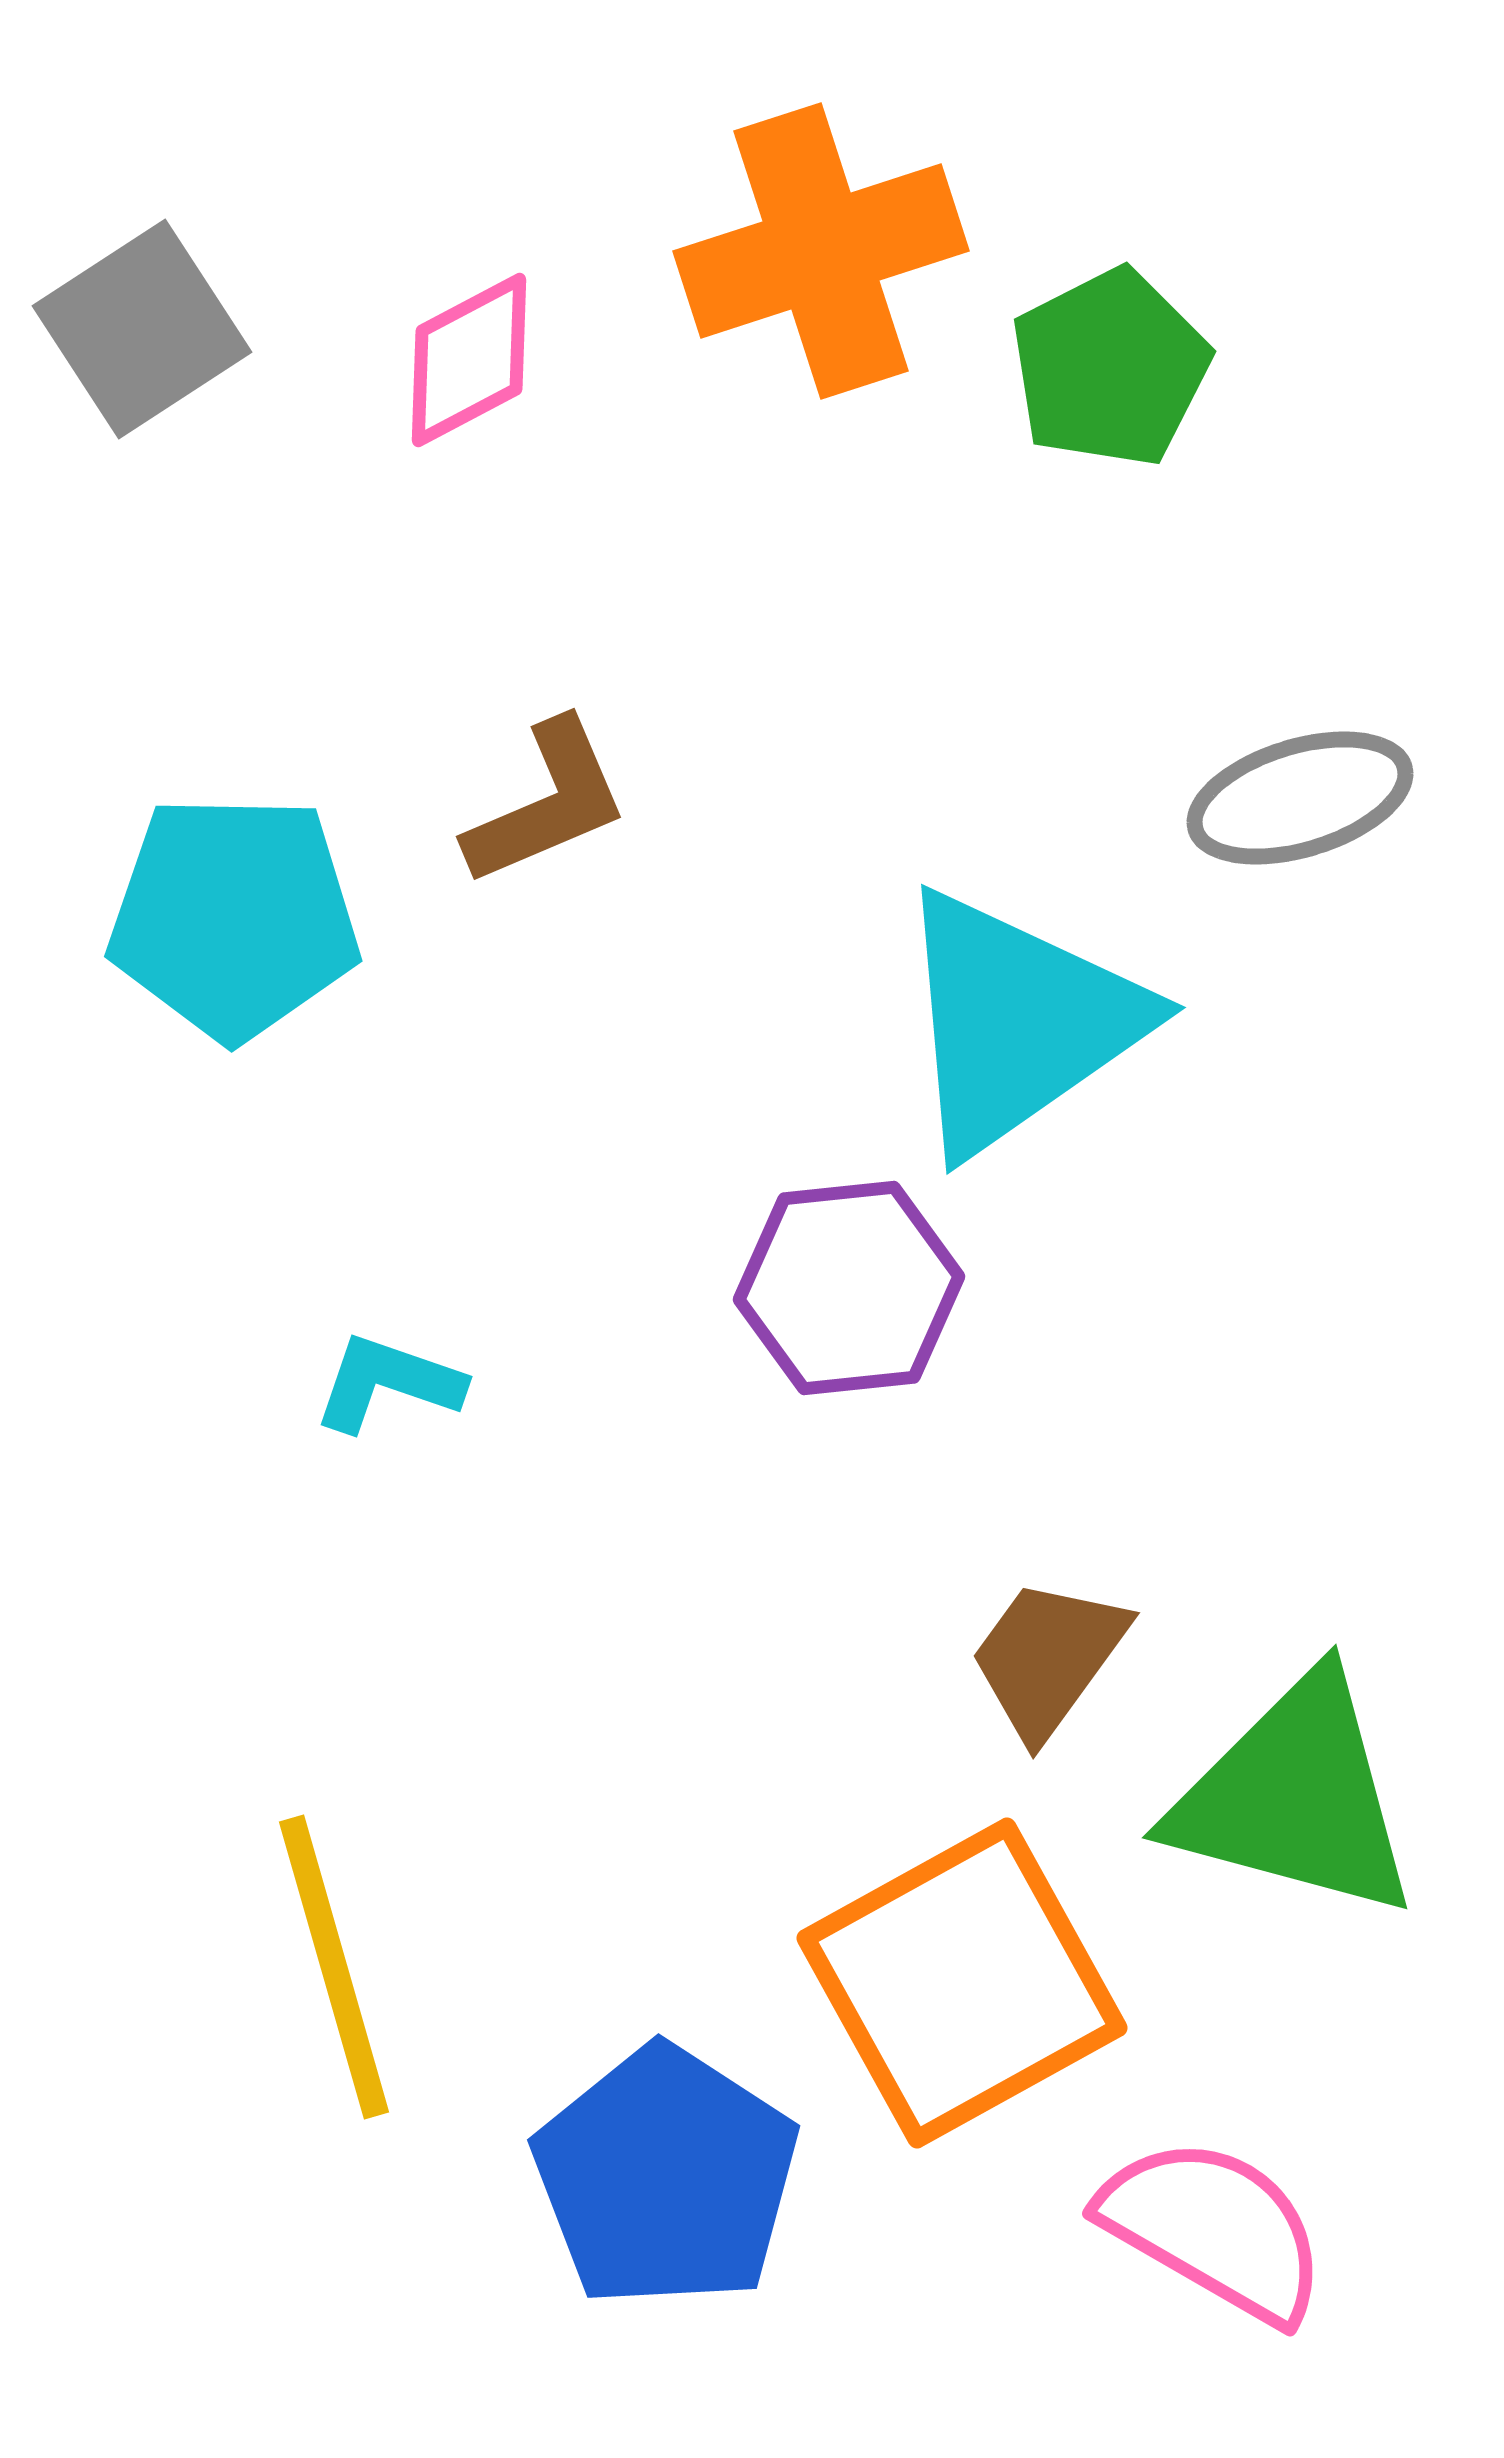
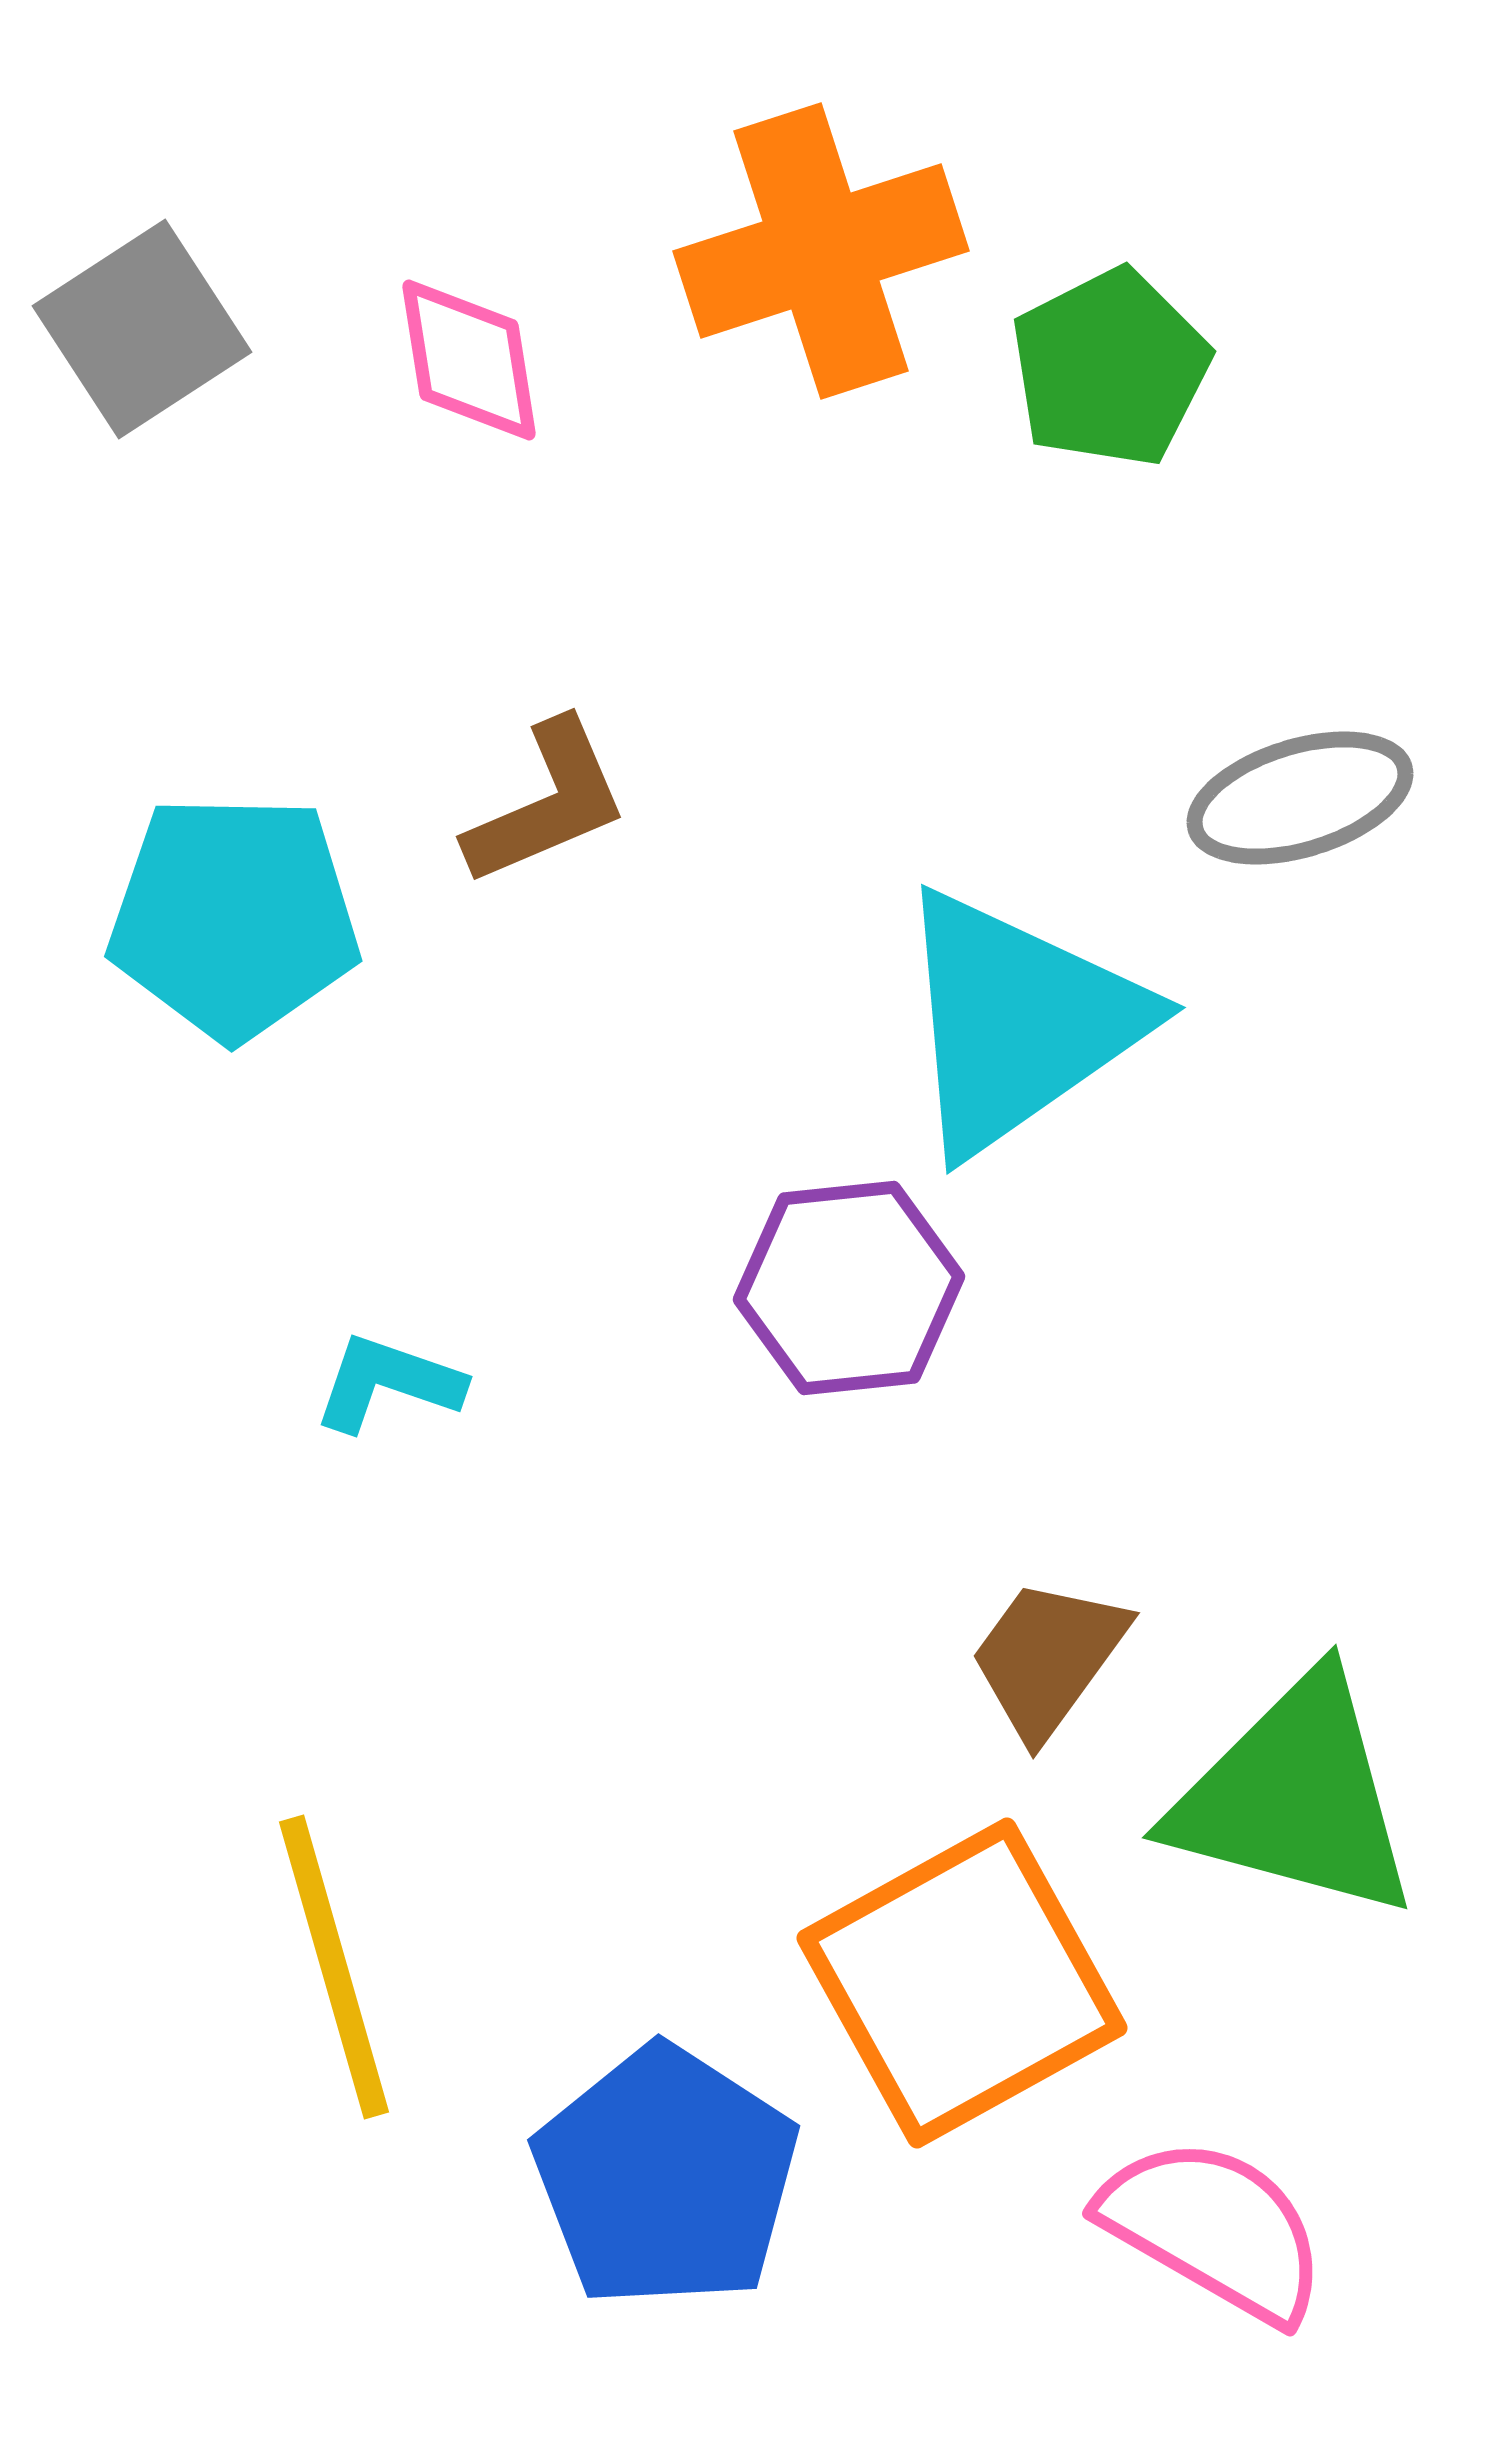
pink diamond: rotated 71 degrees counterclockwise
